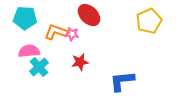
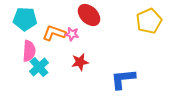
cyan pentagon: moved 1 px down
orange L-shape: moved 2 px left, 1 px down
pink semicircle: rotated 100 degrees clockwise
blue L-shape: moved 1 px right, 2 px up
